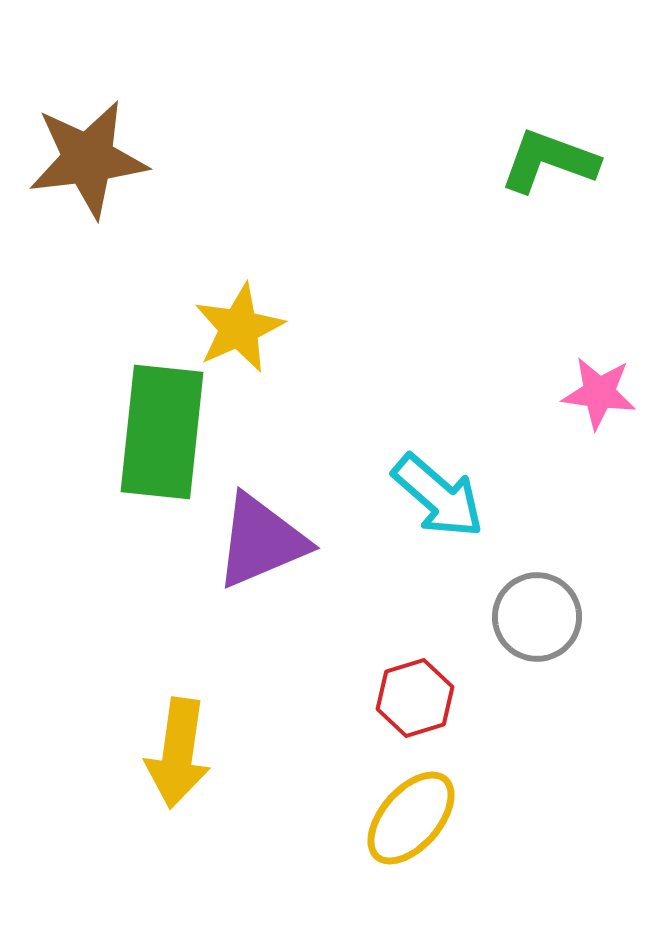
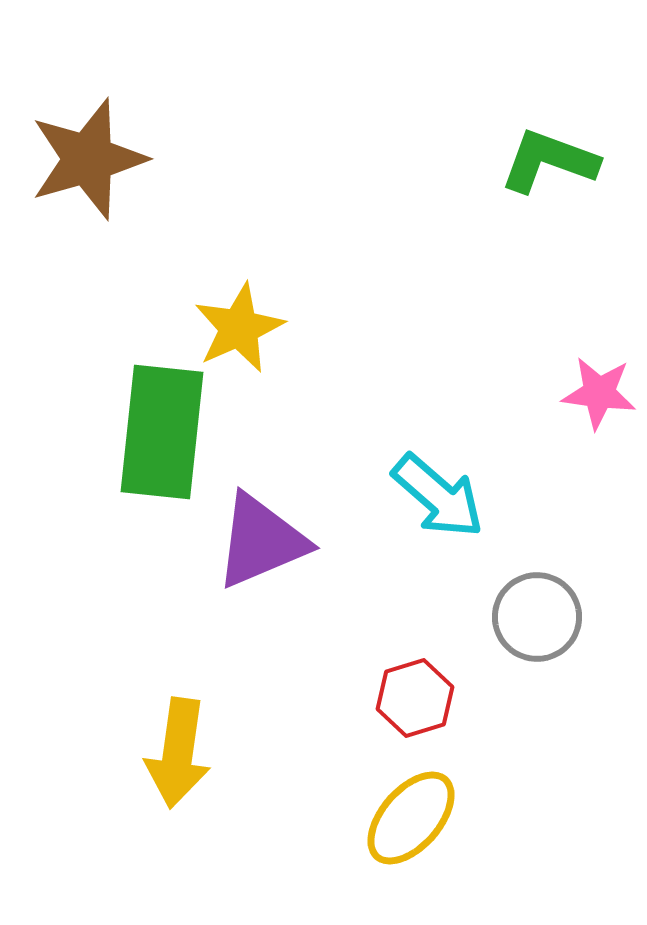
brown star: rotated 9 degrees counterclockwise
